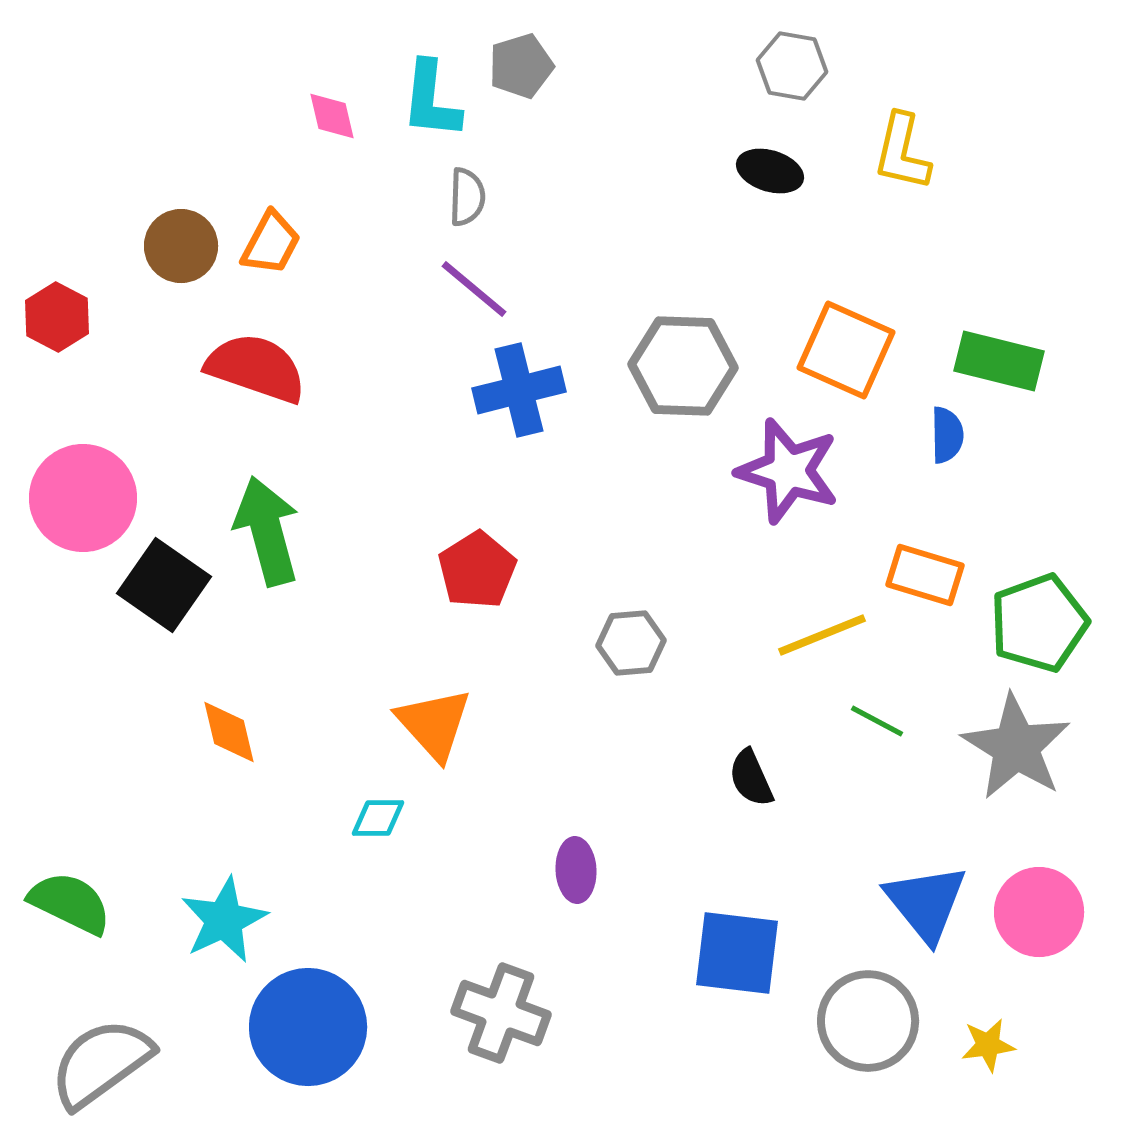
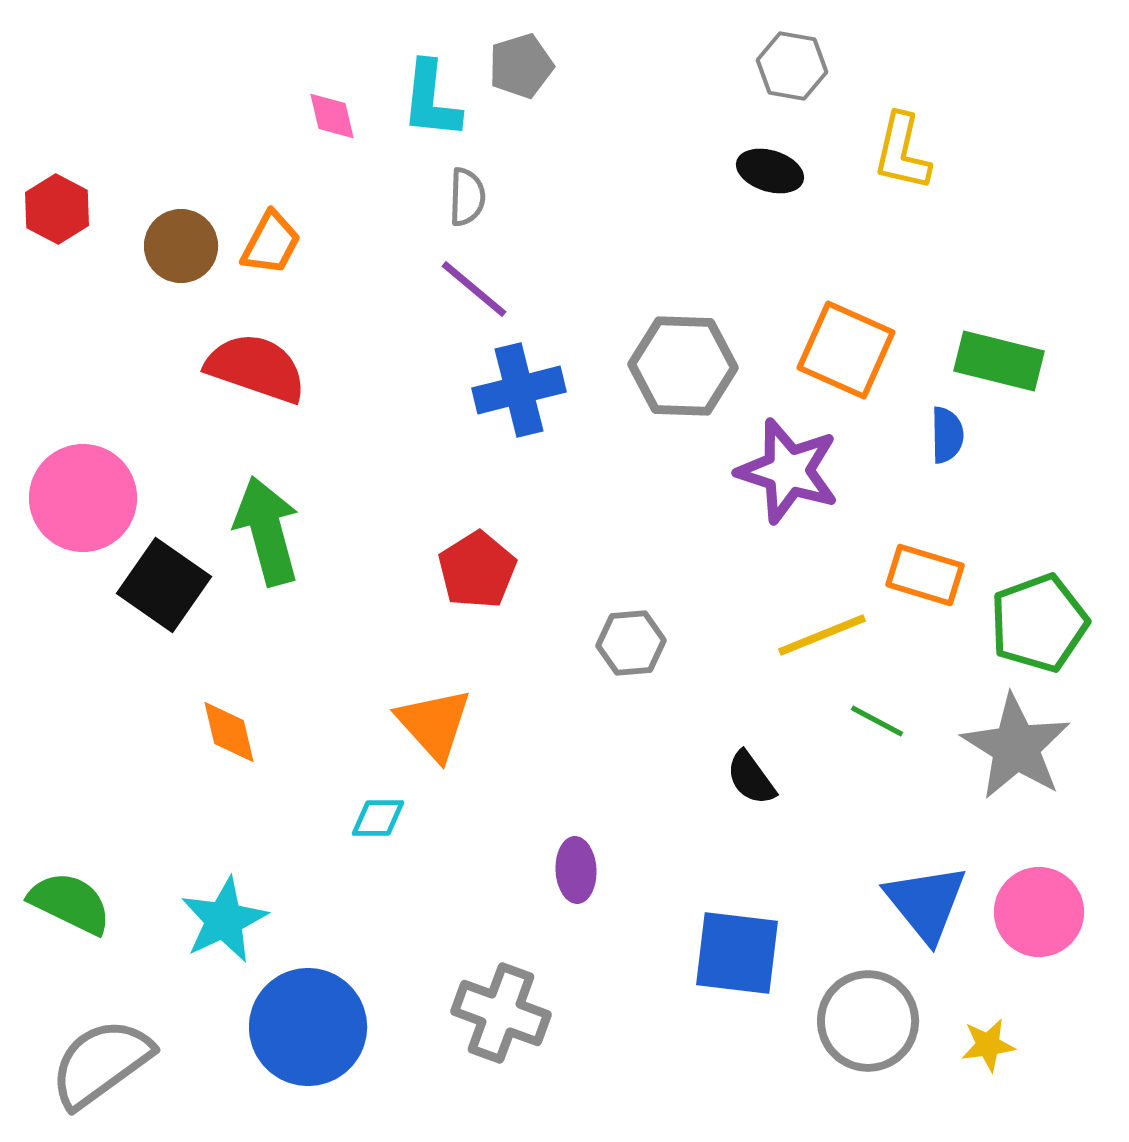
red hexagon at (57, 317): moved 108 px up
black semicircle at (751, 778): rotated 12 degrees counterclockwise
